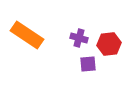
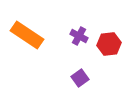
purple cross: moved 2 px up; rotated 12 degrees clockwise
purple square: moved 8 px left, 14 px down; rotated 30 degrees counterclockwise
